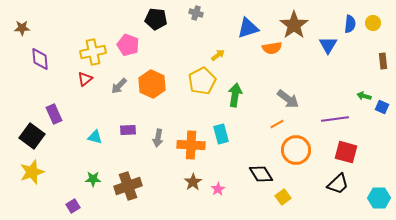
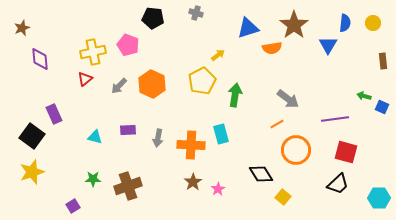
black pentagon at (156, 19): moved 3 px left, 1 px up
blue semicircle at (350, 24): moved 5 px left, 1 px up
brown star at (22, 28): rotated 21 degrees counterclockwise
yellow square at (283, 197): rotated 14 degrees counterclockwise
